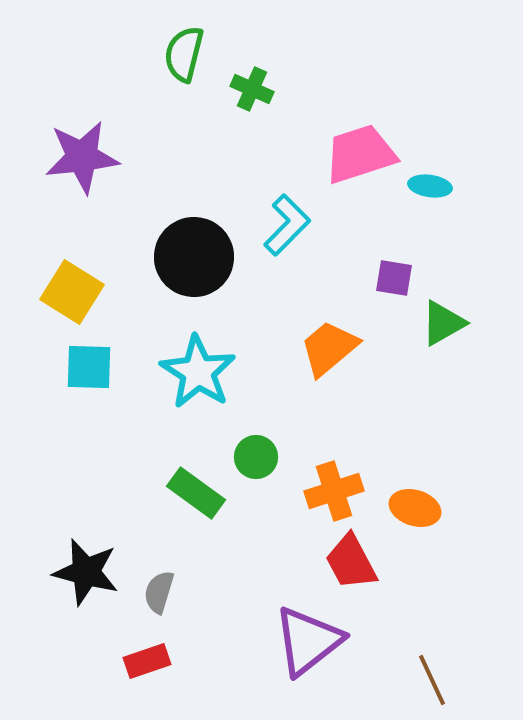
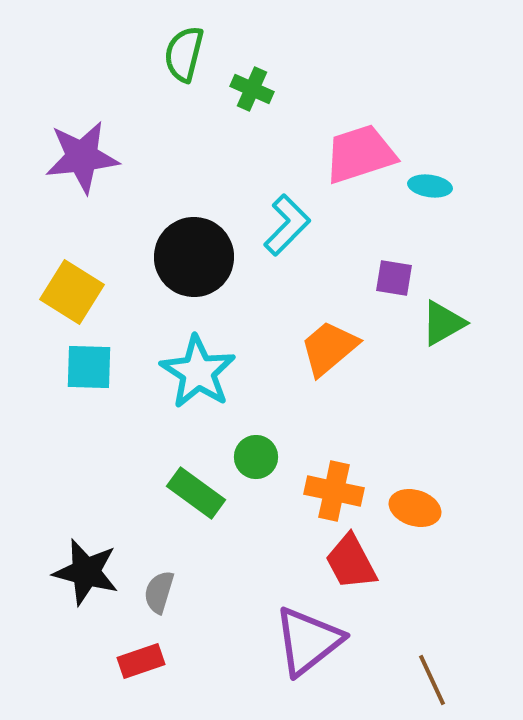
orange cross: rotated 30 degrees clockwise
red rectangle: moved 6 px left
